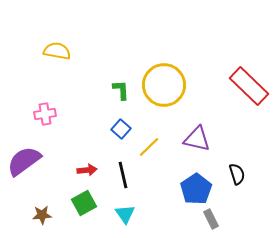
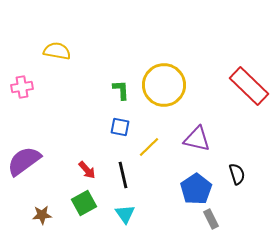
pink cross: moved 23 px left, 27 px up
blue square: moved 1 px left, 2 px up; rotated 30 degrees counterclockwise
red arrow: rotated 54 degrees clockwise
